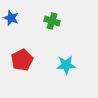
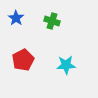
blue star: moved 5 px right; rotated 14 degrees clockwise
red pentagon: moved 1 px right
